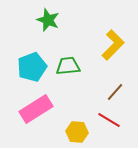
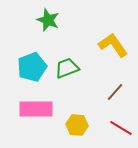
yellow L-shape: rotated 80 degrees counterclockwise
green trapezoid: moved 1 px left, 2 px down; rotated 15 degrees counterclockwise
pink rectangle: rotated 32 degrees clockwise
red line: moved 12 px right, 8 px down
yellow hexagon: moved 7 px up
